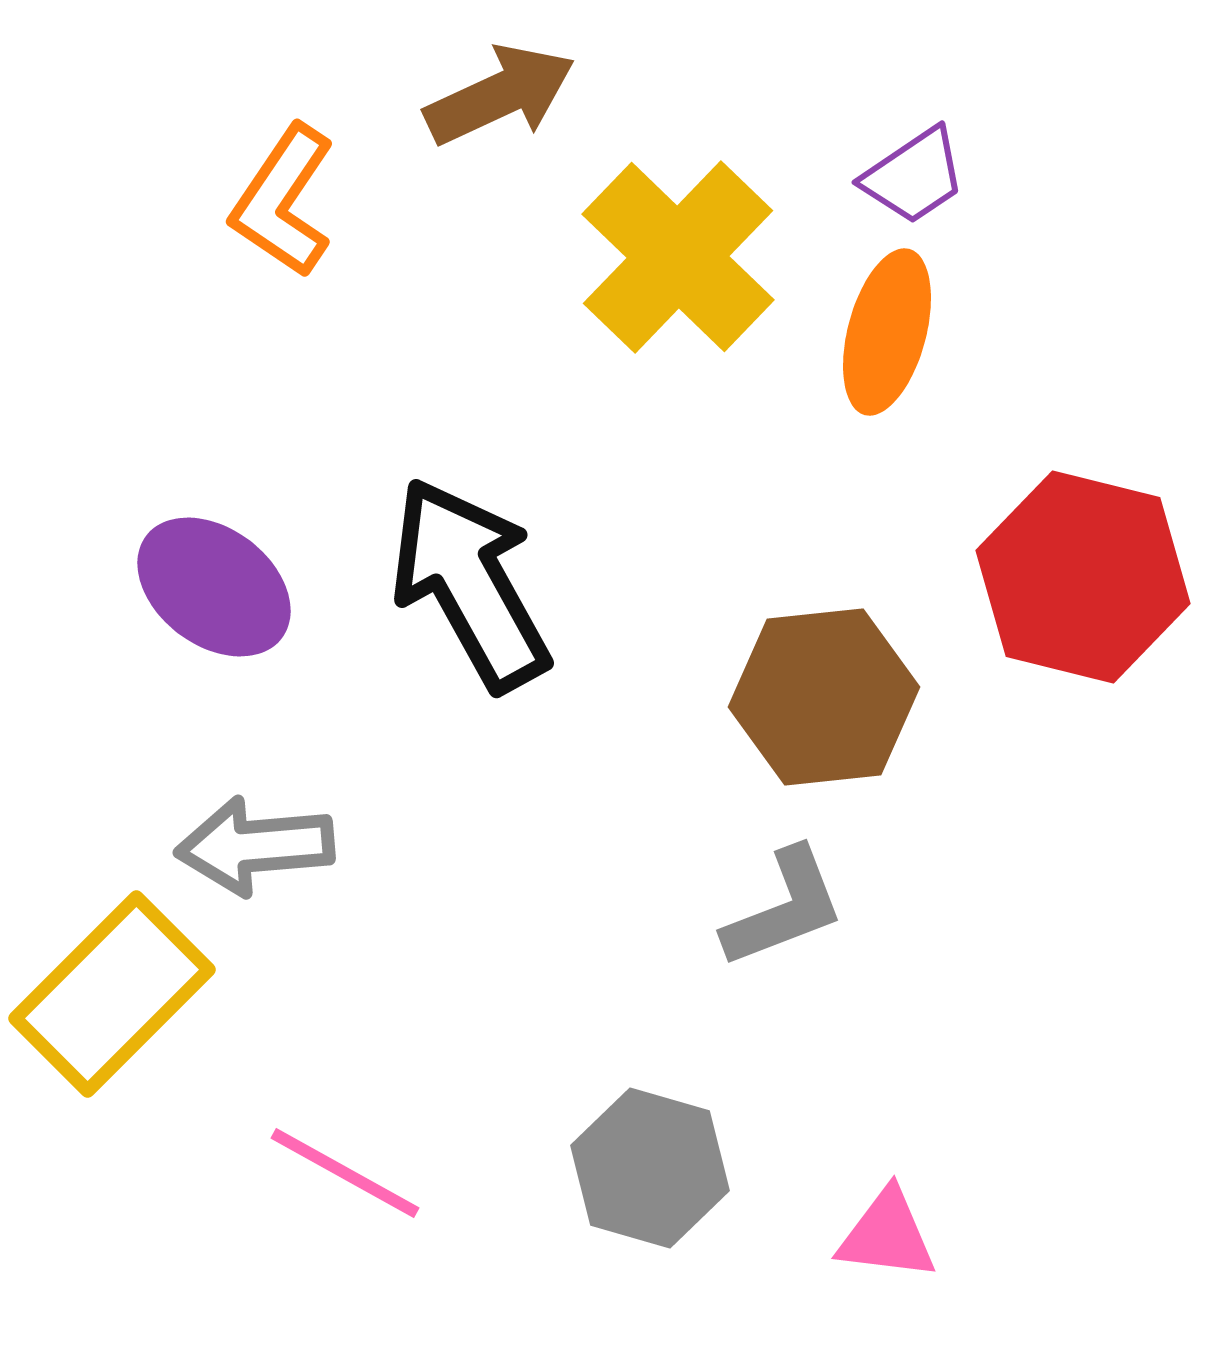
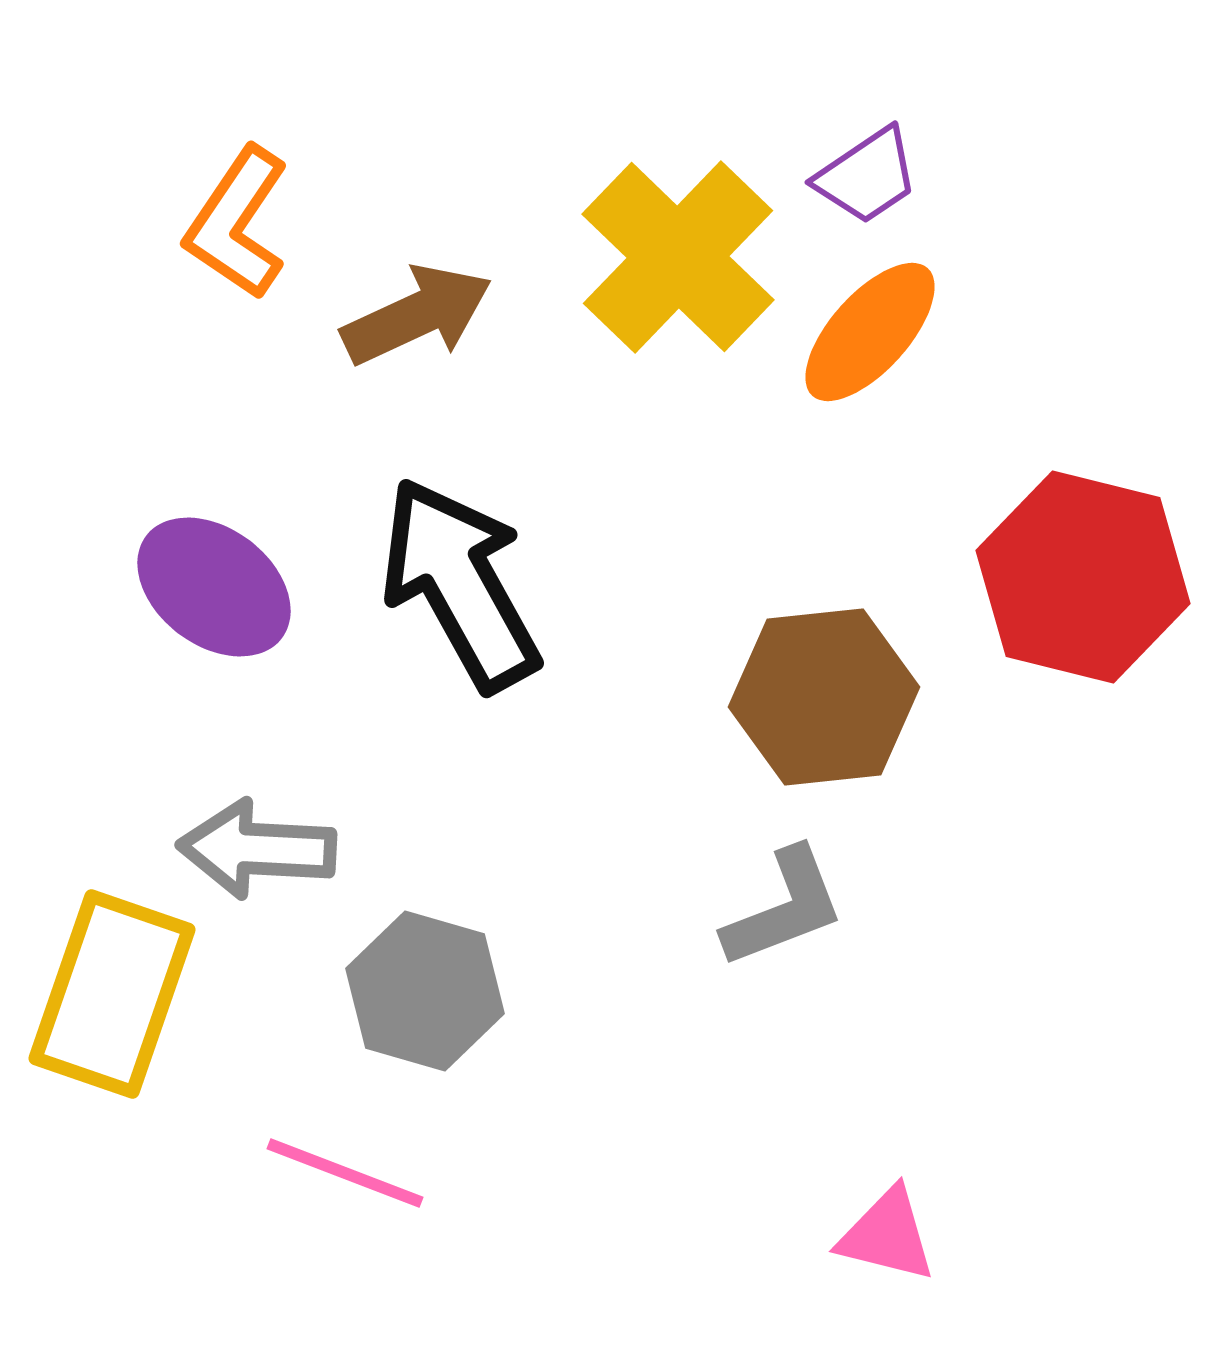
brown arrow: moved 83 px left, 220 px down
purple trapezoid: moved 47 px left
orange L-shape: moved 46 px left, 22 px down
orange ellipse: moved 17 px left; rotated 27 degrees clockwise
black arrow: moved 10 px left
gray arrow: moved 2 px right, 3 px down; rotated 8 degrees clockwise
yellow rectangle: rotated 26 degrees counterclockwise
gray hexagon: moved 225 px left, 177 px up
pink line: rotated 8 degrees counterclockwise
pink triangle: rotated 7 degrees clockwise
